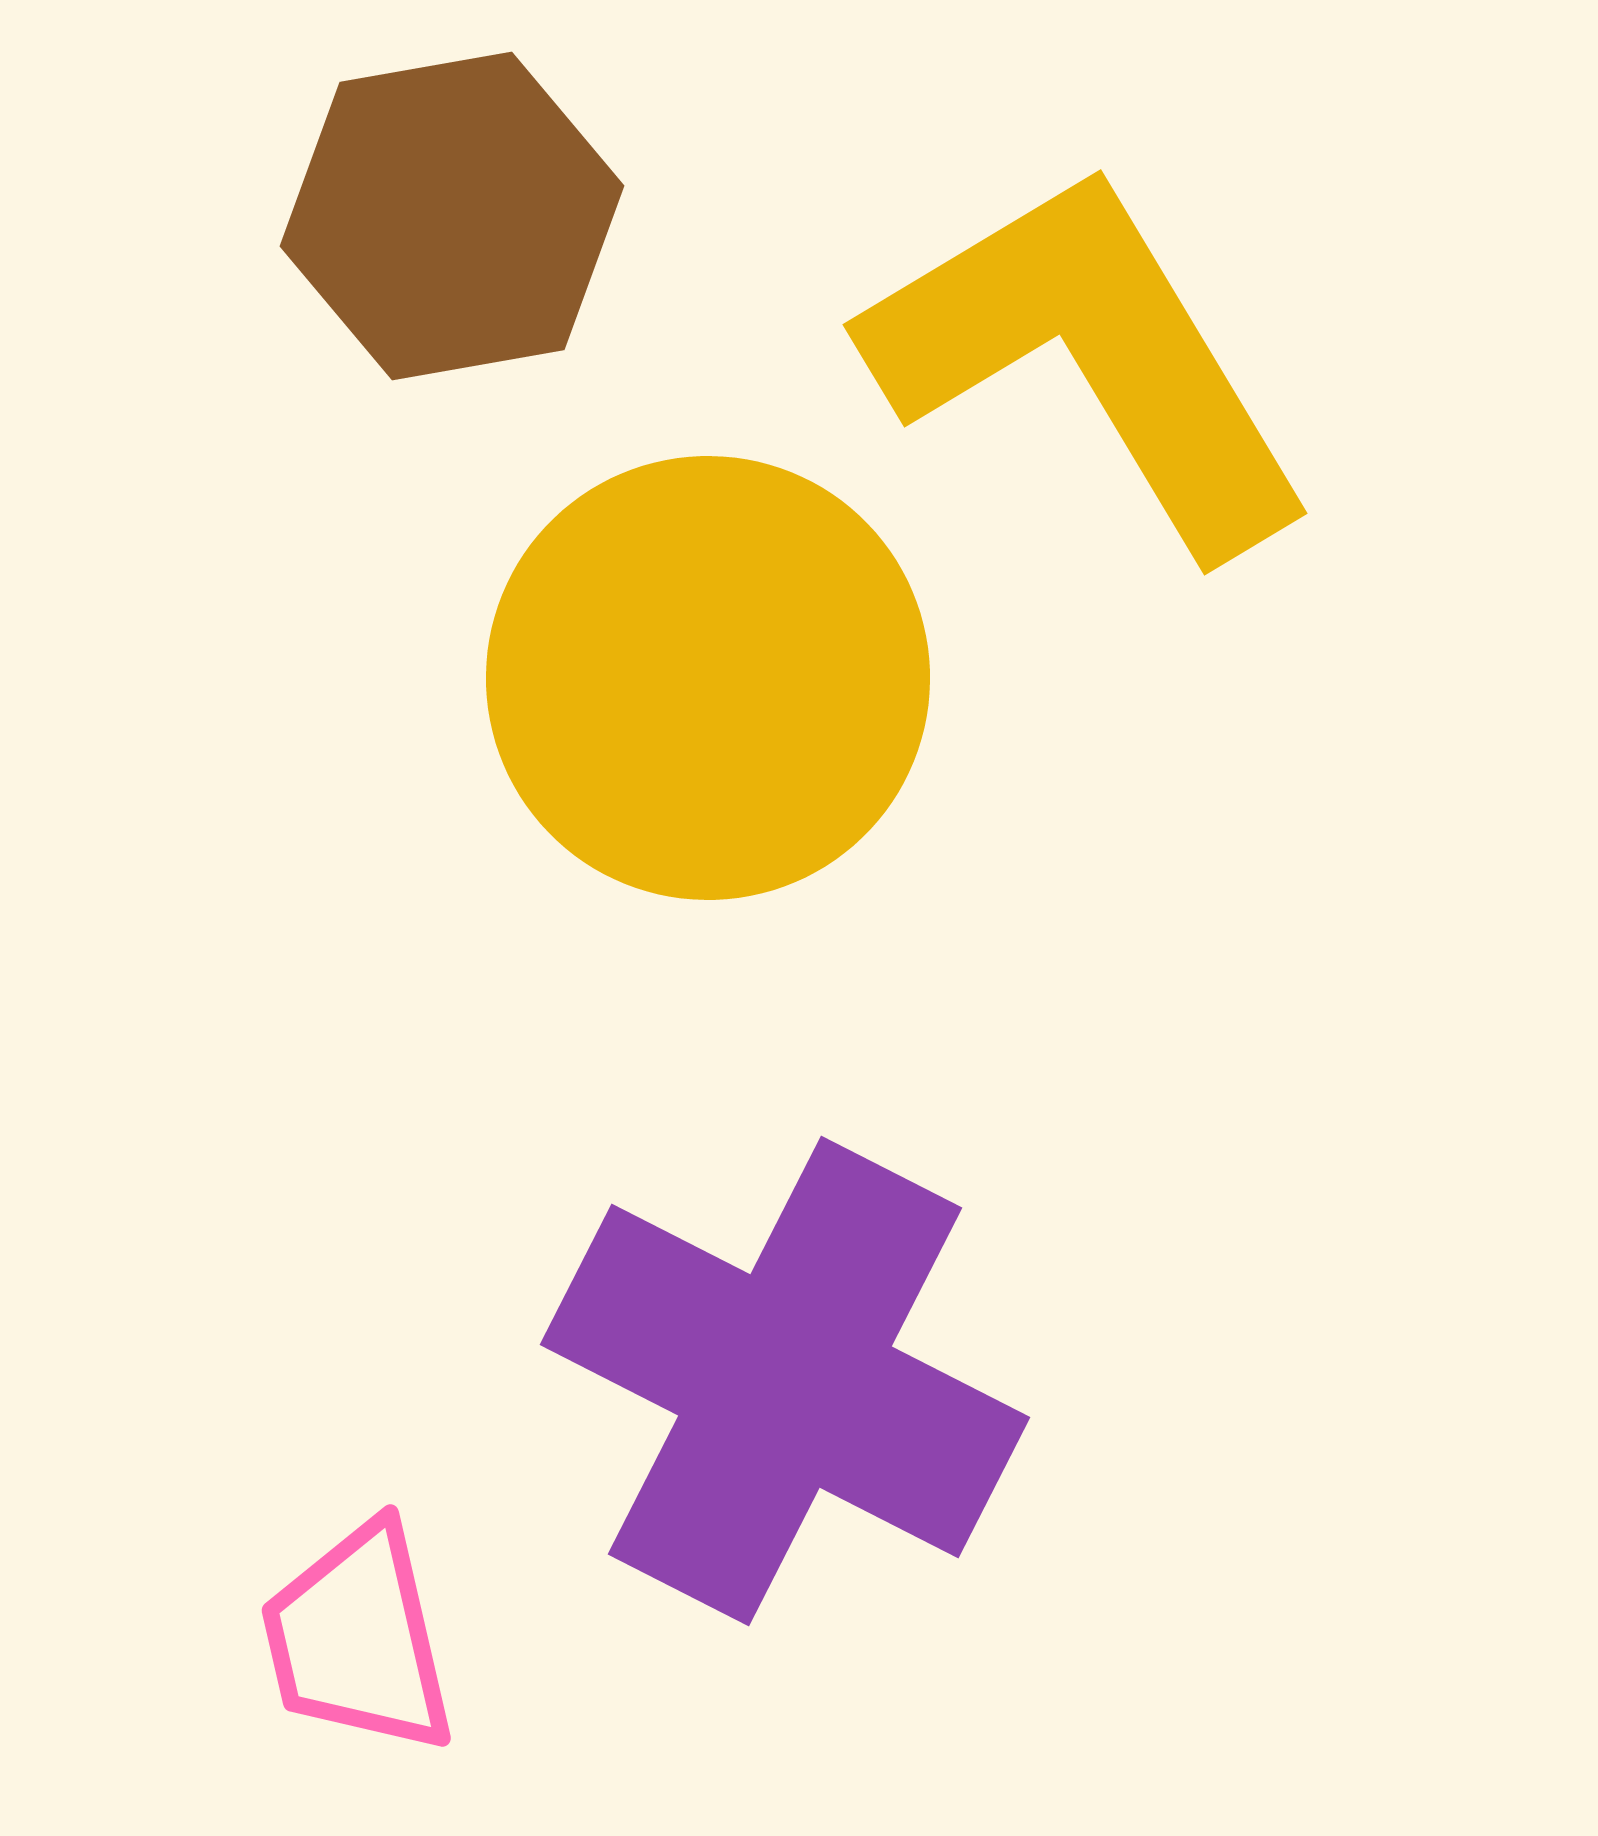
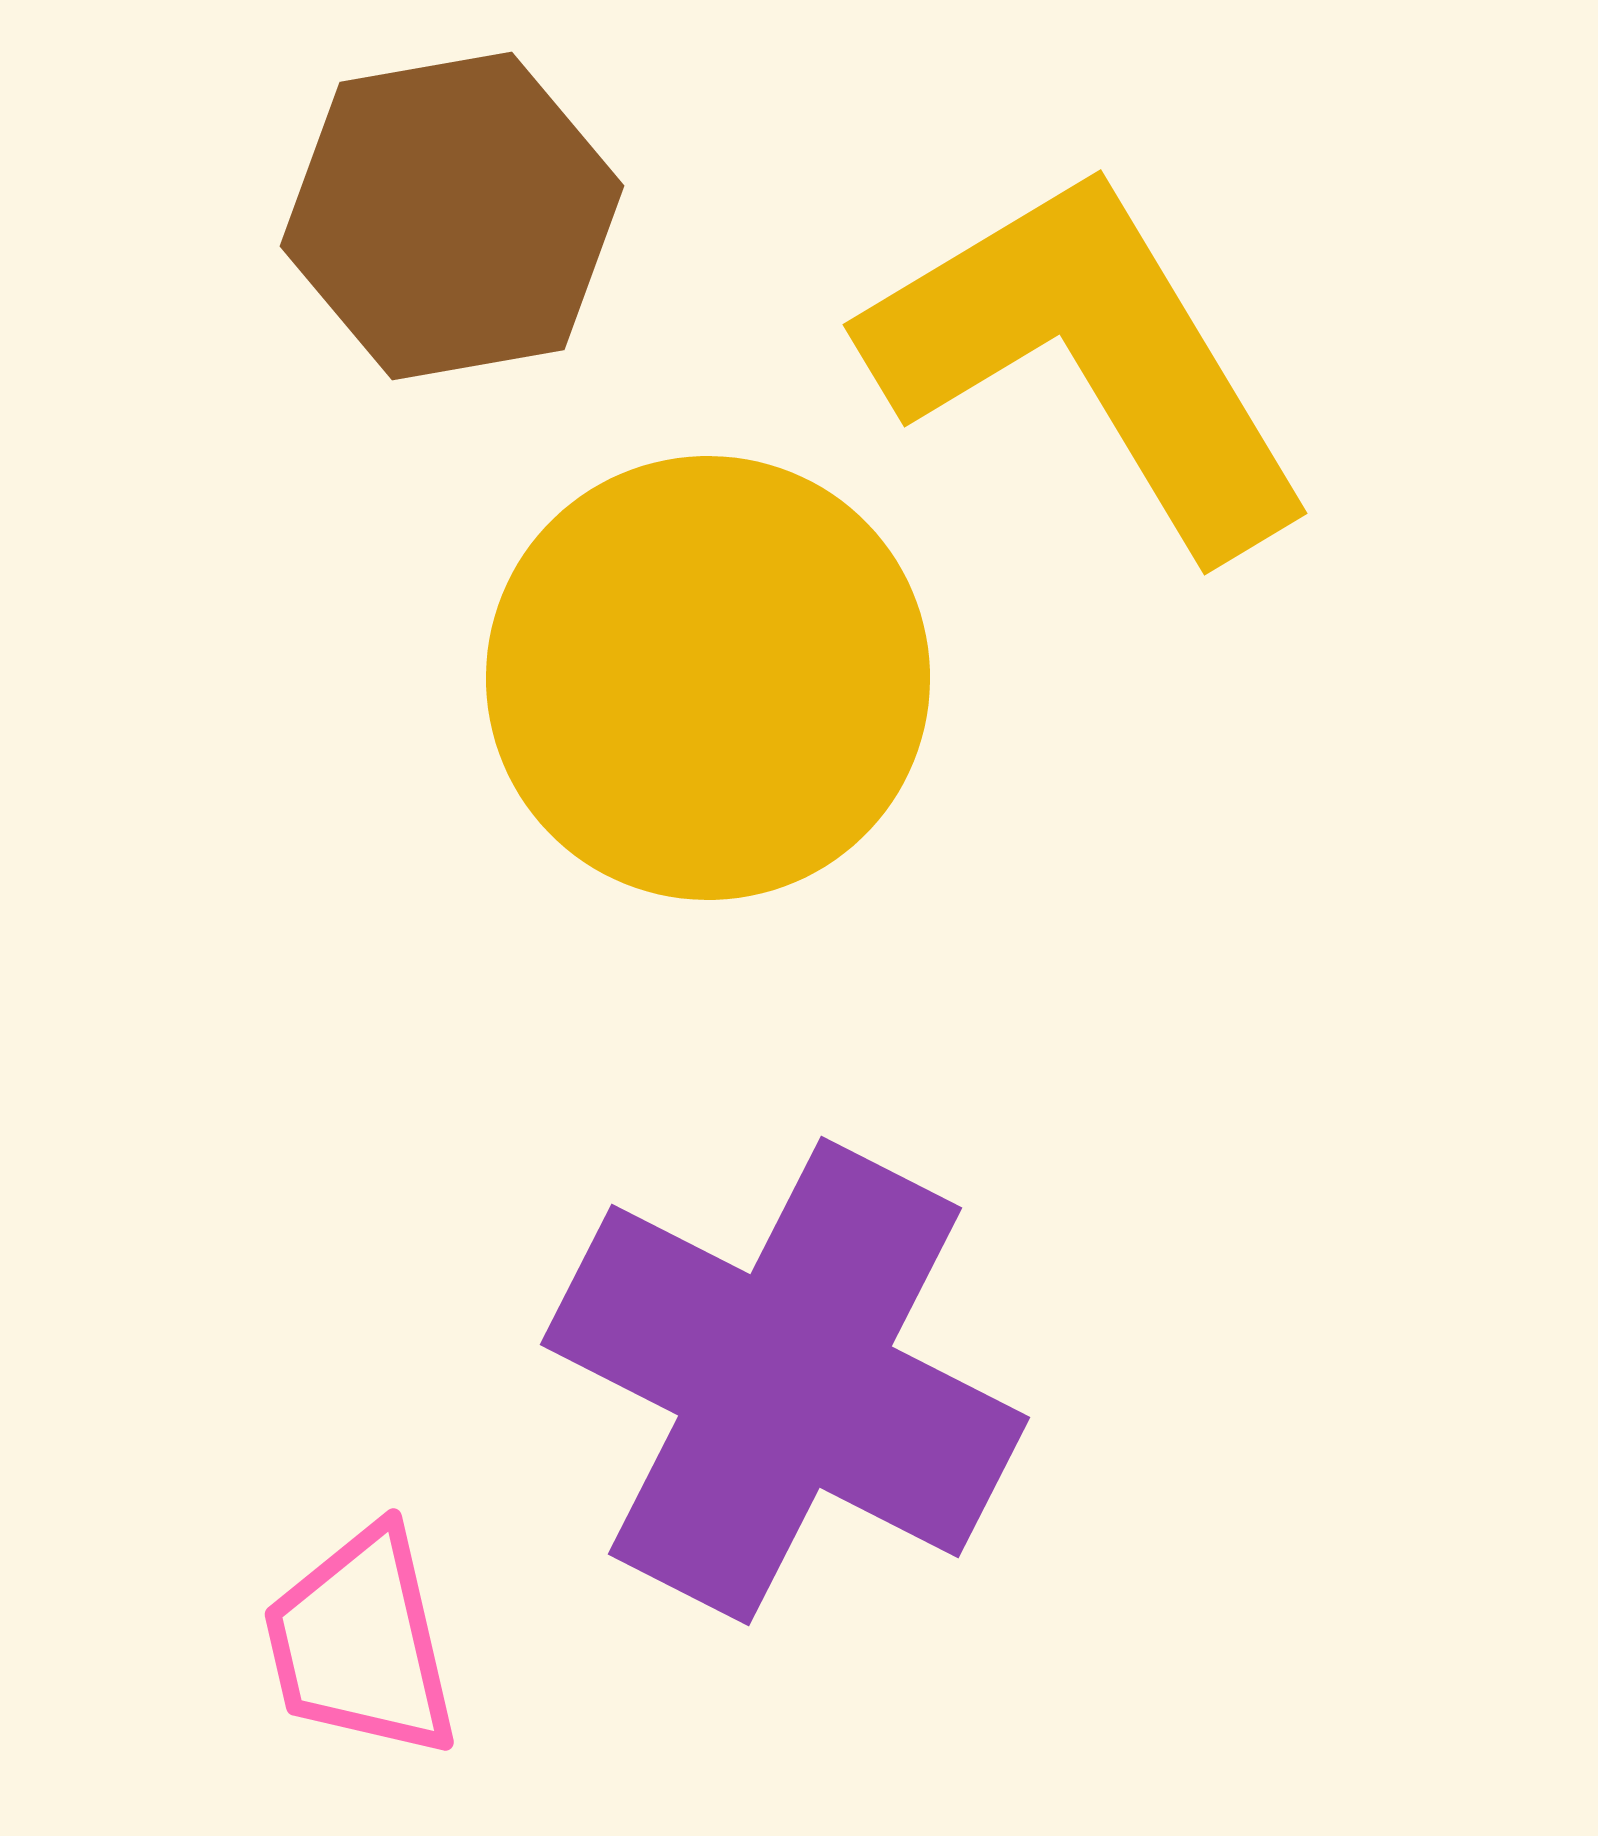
pink trapezoid: moved 3 px right, 4 px down
